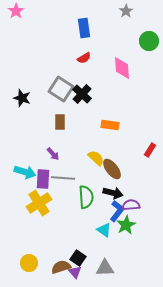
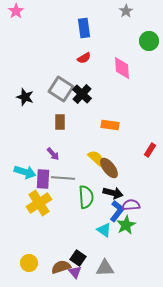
black star: moved 3 px right, 1 px up
brown ellipse: moved 3 px left, 1 px up
